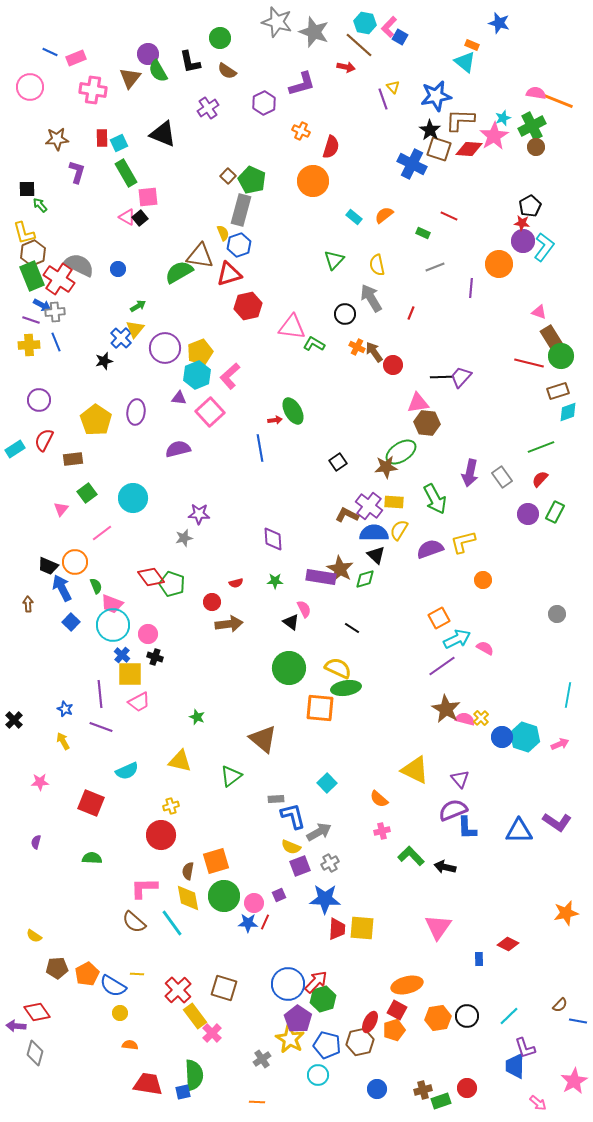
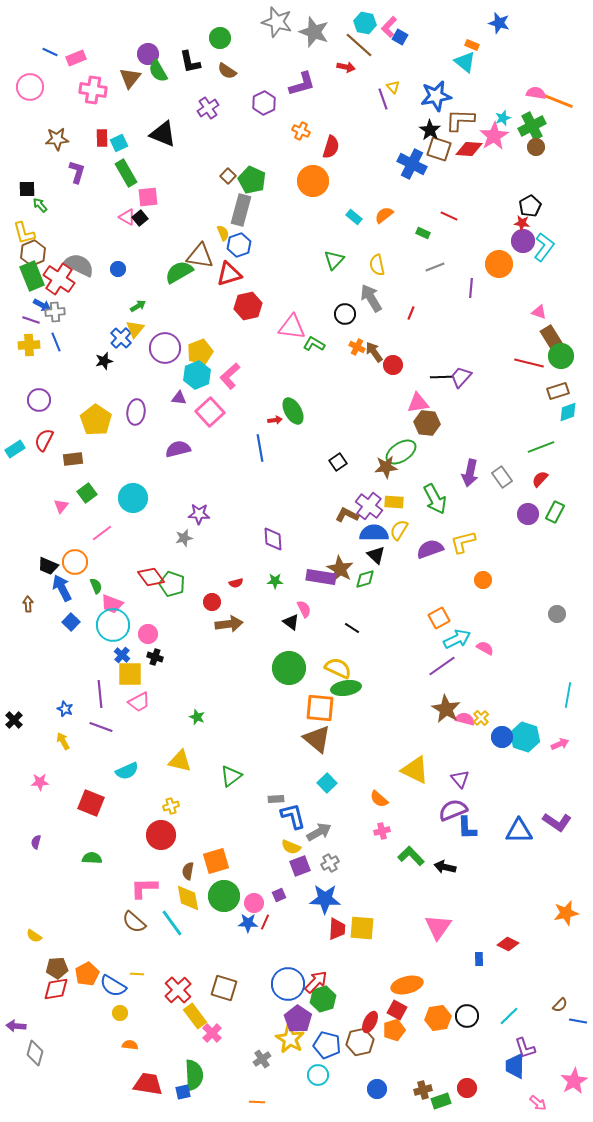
pink triangle at (61, 509): moved 3 px up
brown triangle at (263, 739): moved 54 px right
red diamond at (37, 1012): moved 19 px right, 23 px up; rotated 64 degrees counterclockwise
